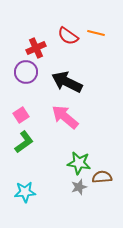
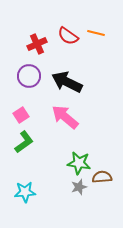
red cross: moved 1 px right, 4 px up
purple circle: moved 3 px right, 4 px down
